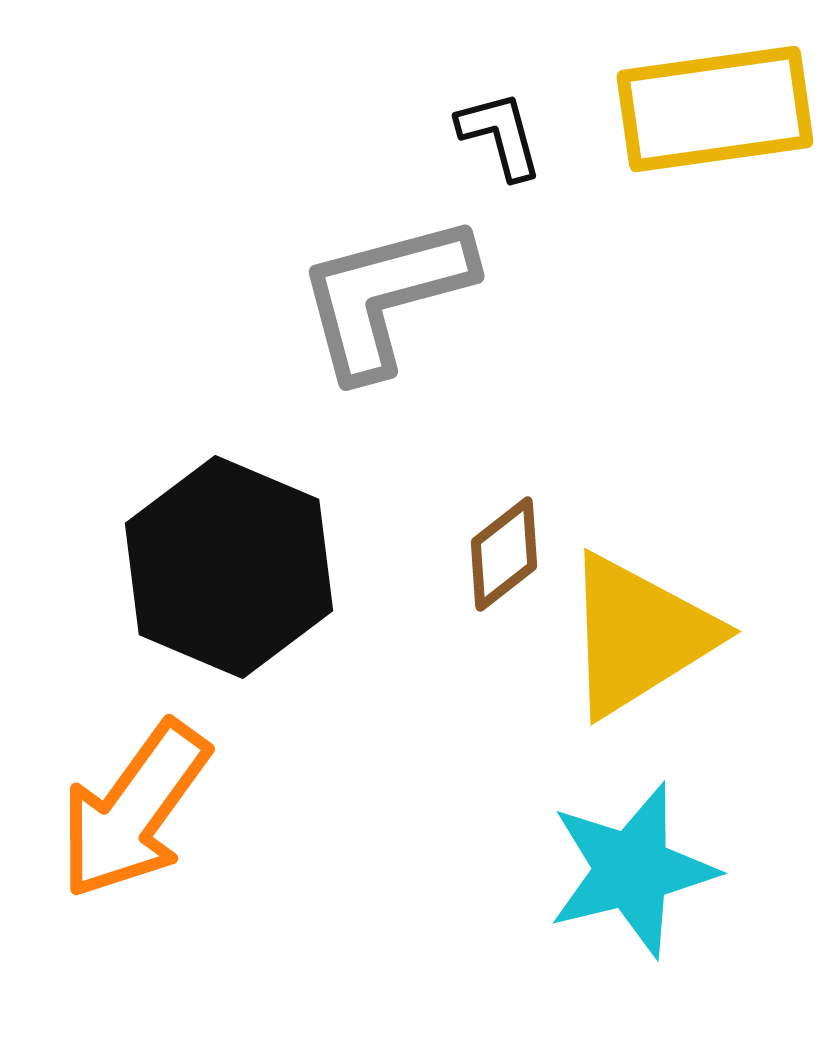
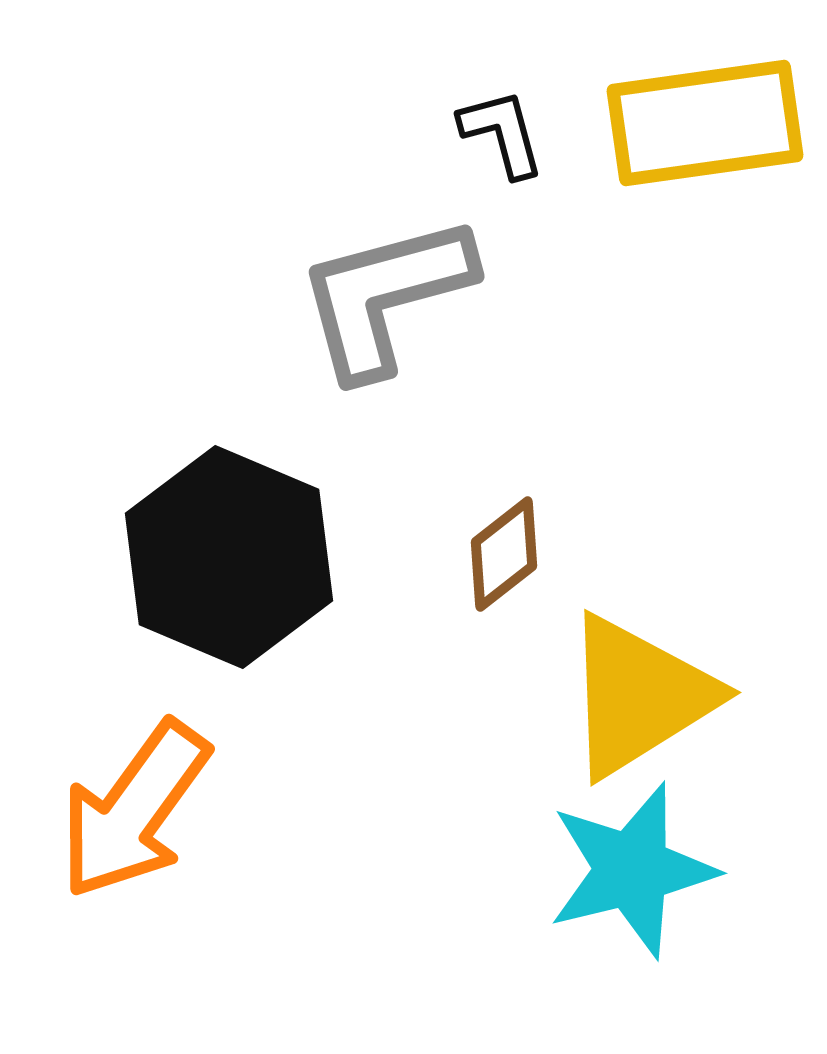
yellow rectangle: moved 10 px left, 14 px down
black L-shape: moved 2 px right, 2 px up
black hexagon: moved 10 px up
yellow triangle: moved 61 px down
